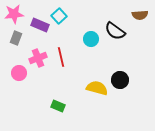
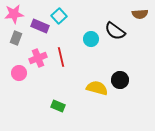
brown semicircle: moved 1 px up
purple rectangle: moved 1 px down
